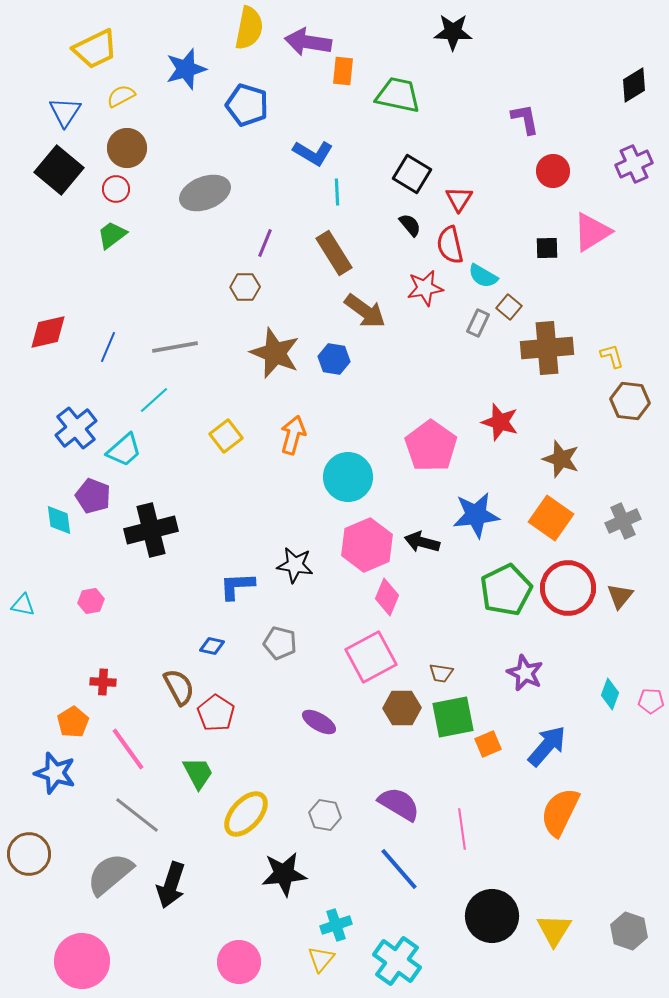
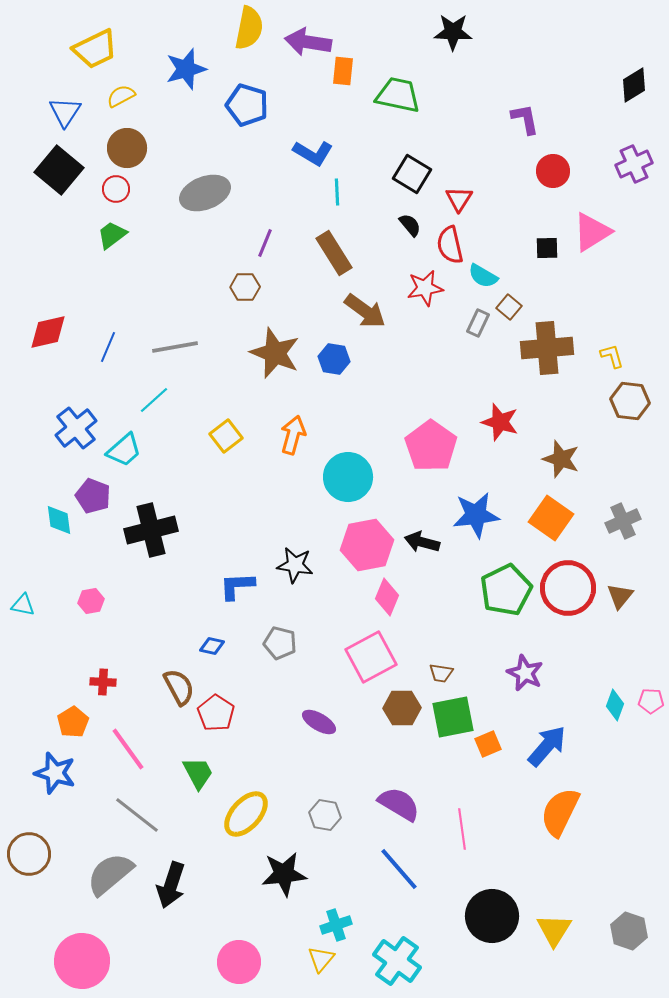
pink hexagon at (367, 545): rotated 12 degrees clockwise
cyan diamond at (610, 694): moved 5 px right, 11 px down
